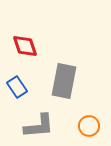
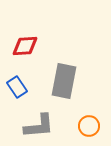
red diamond: rotated 76 degrees counterclockwise
